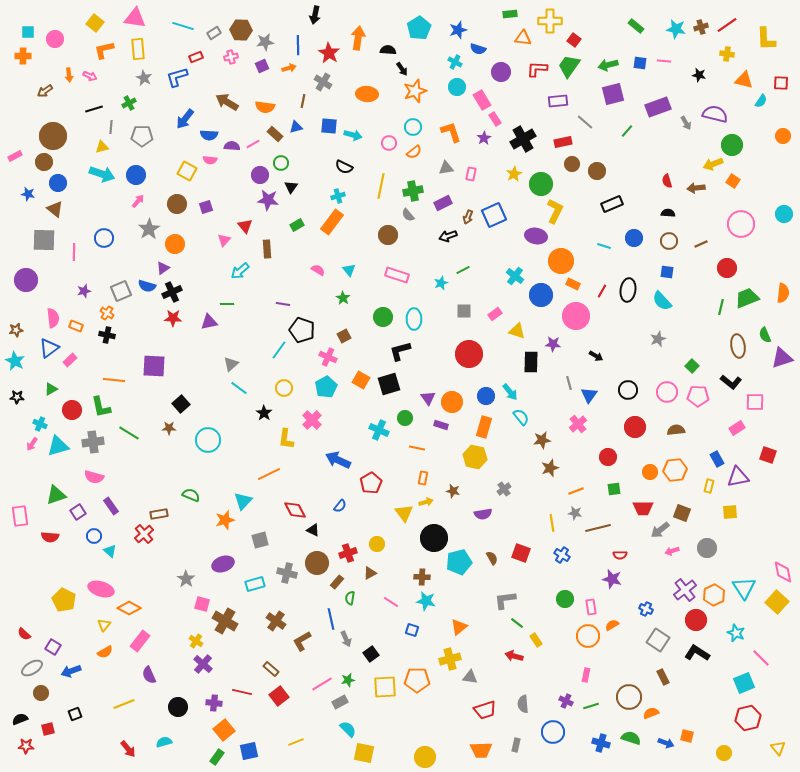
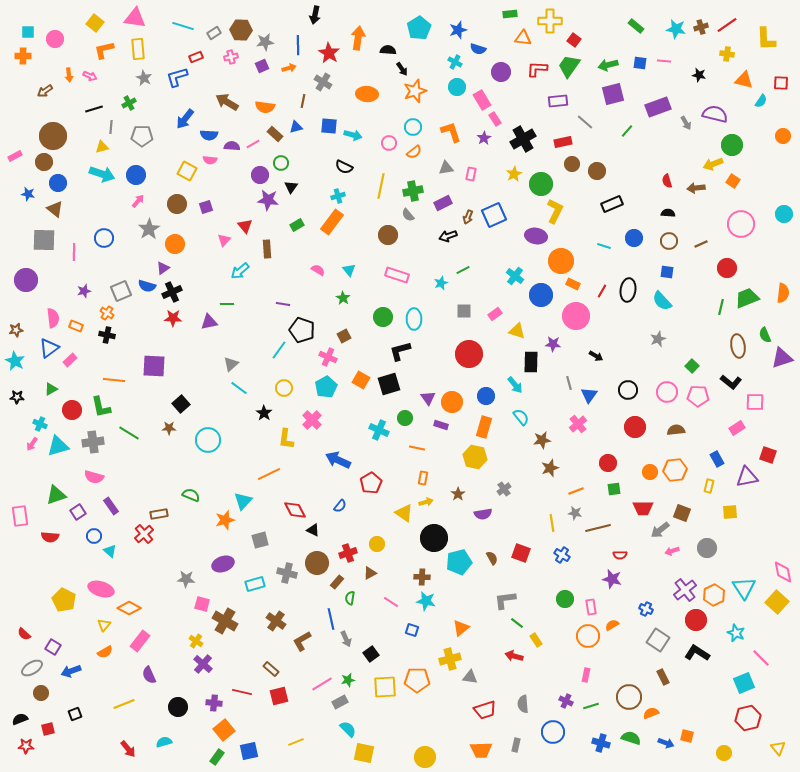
cyan arrow at (510, 392): moved 5 px right, 7 px up
red circle at (608, 457): moved 6 px down
purple triangle at (738, 477): moved 9 px right
brown star at (453, 491): moved 5 px right, 3 px down; rotated 24 degrees clockwise
yellow triangle at (404, 513): rotated 18 degrees counterclockwise
gray star at (186, 579): rotated 30 degrees counterclockwise
orange triangle at (459, 627): moved 2 px right, 1 px down
red square at (279, 696): rotated 24 degrees clockwise
